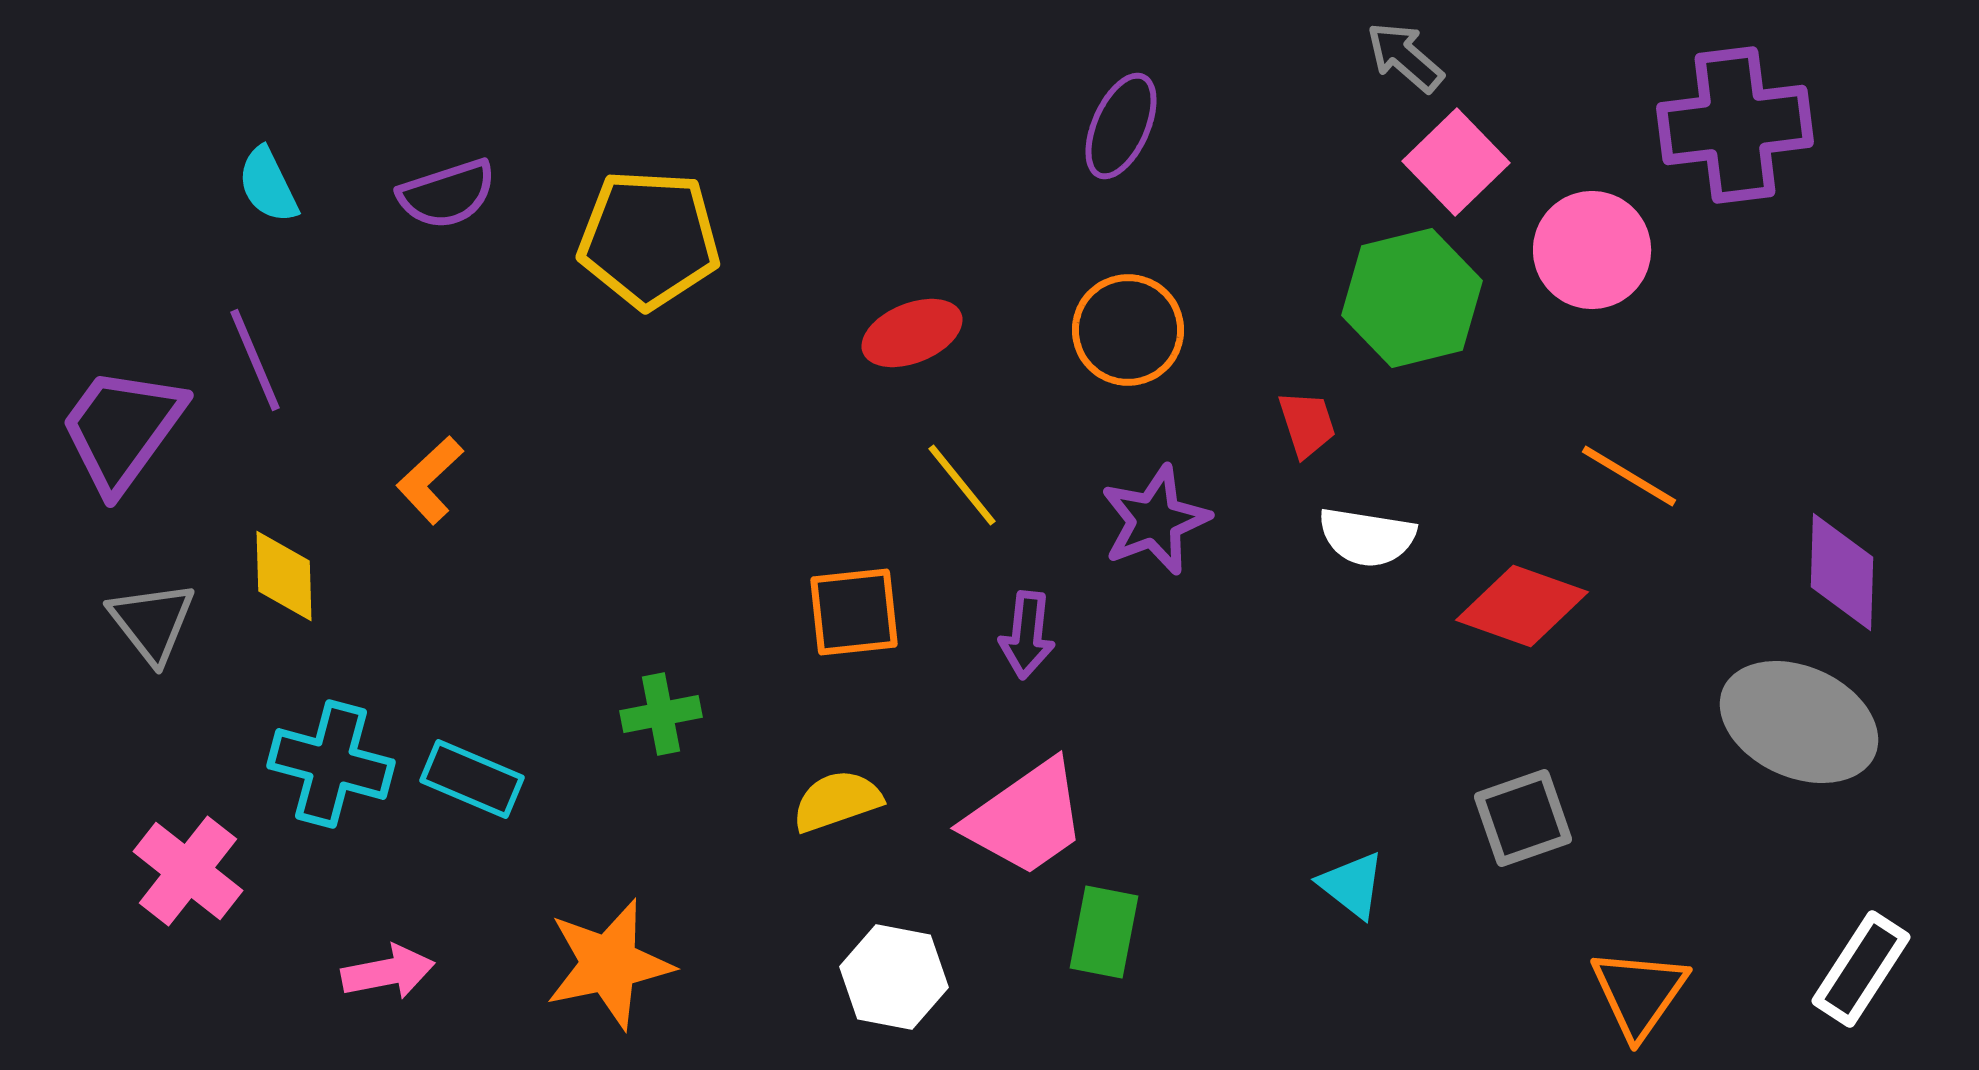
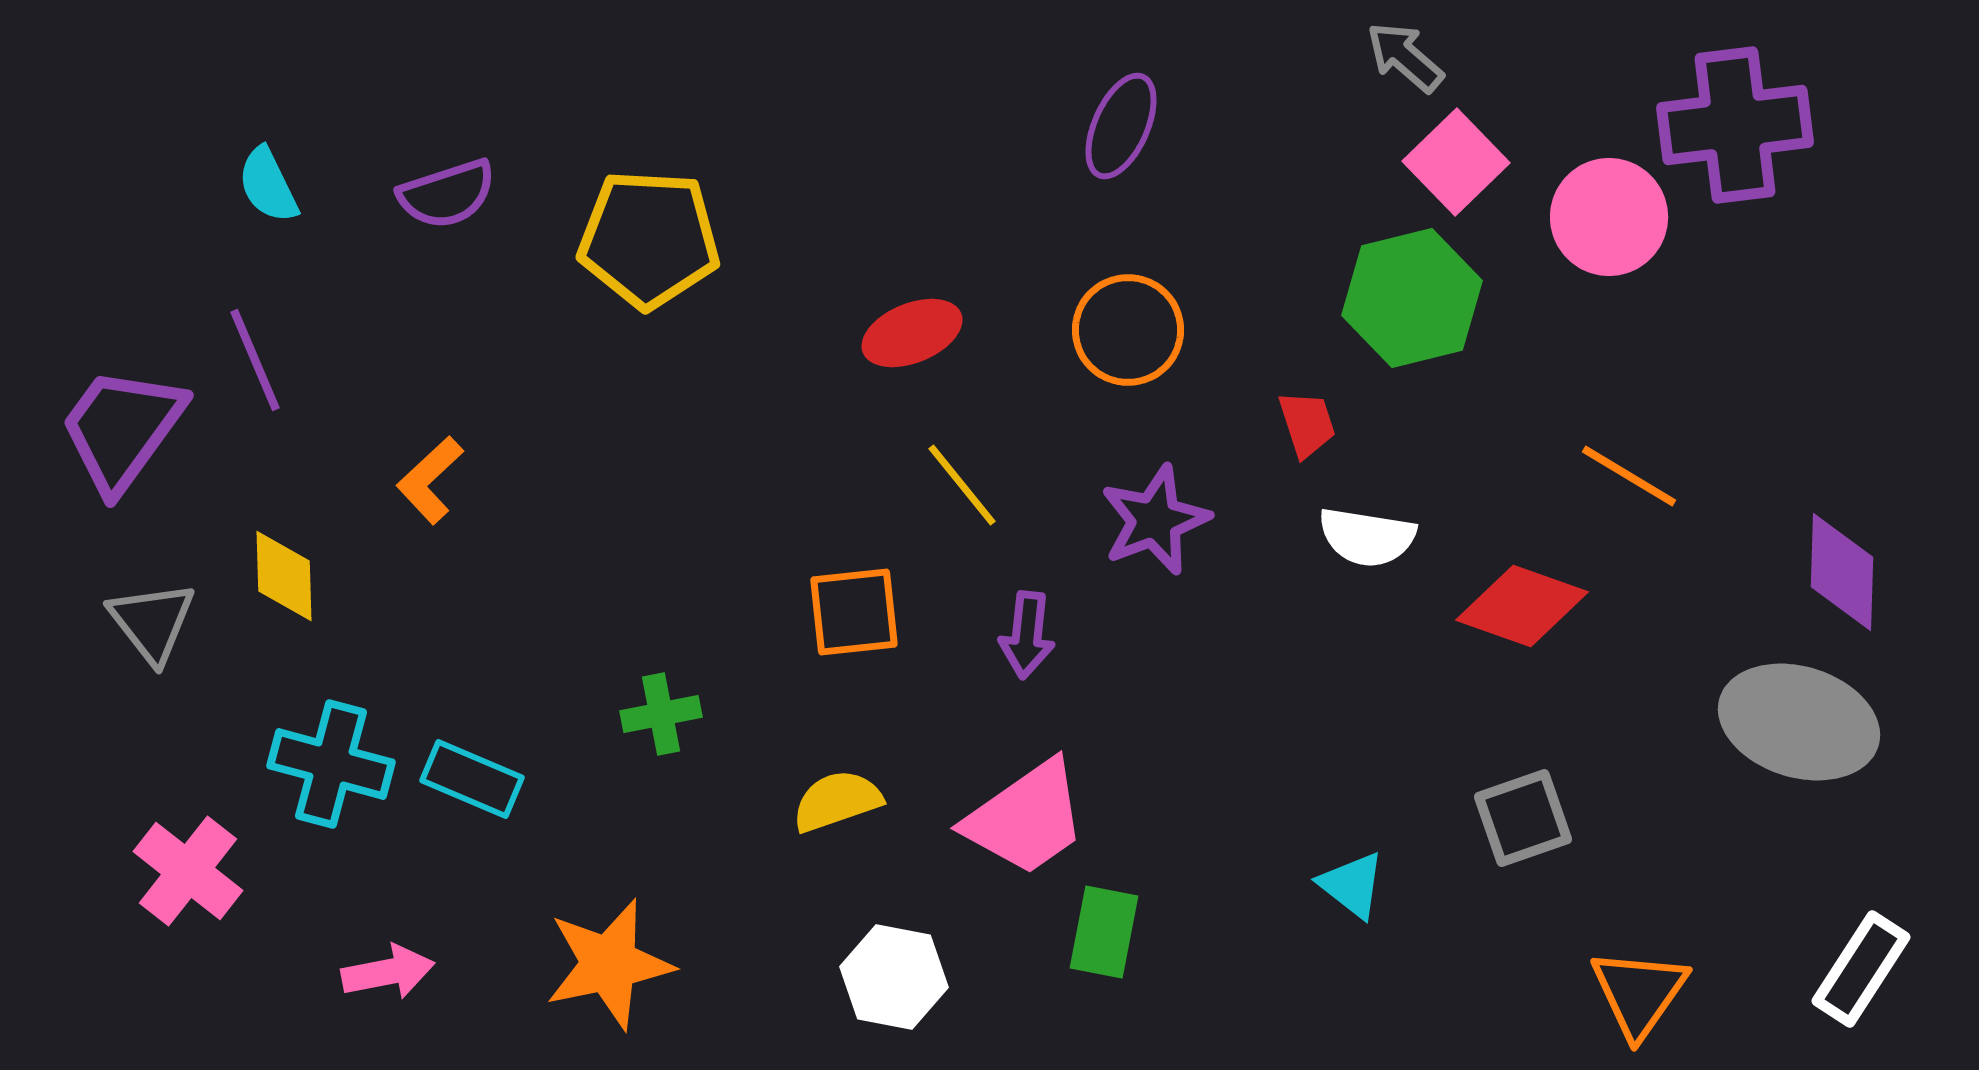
pink circle: moved 17 px right, 33 px up
gray ellipse: rotated 7 degrees counterclockwise
